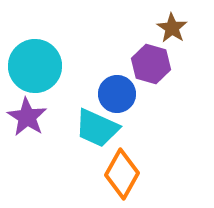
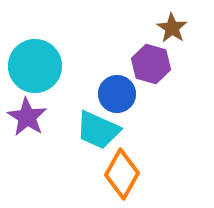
cyan trapezoid: moved 1 px right, 2 px down
